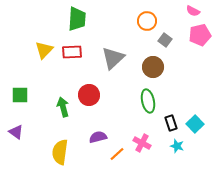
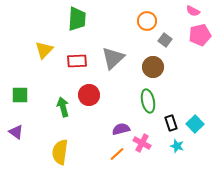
red rectangle: moved 5 px right, 9 px down
purple semicircle: moved 23 px right, 8 px up
